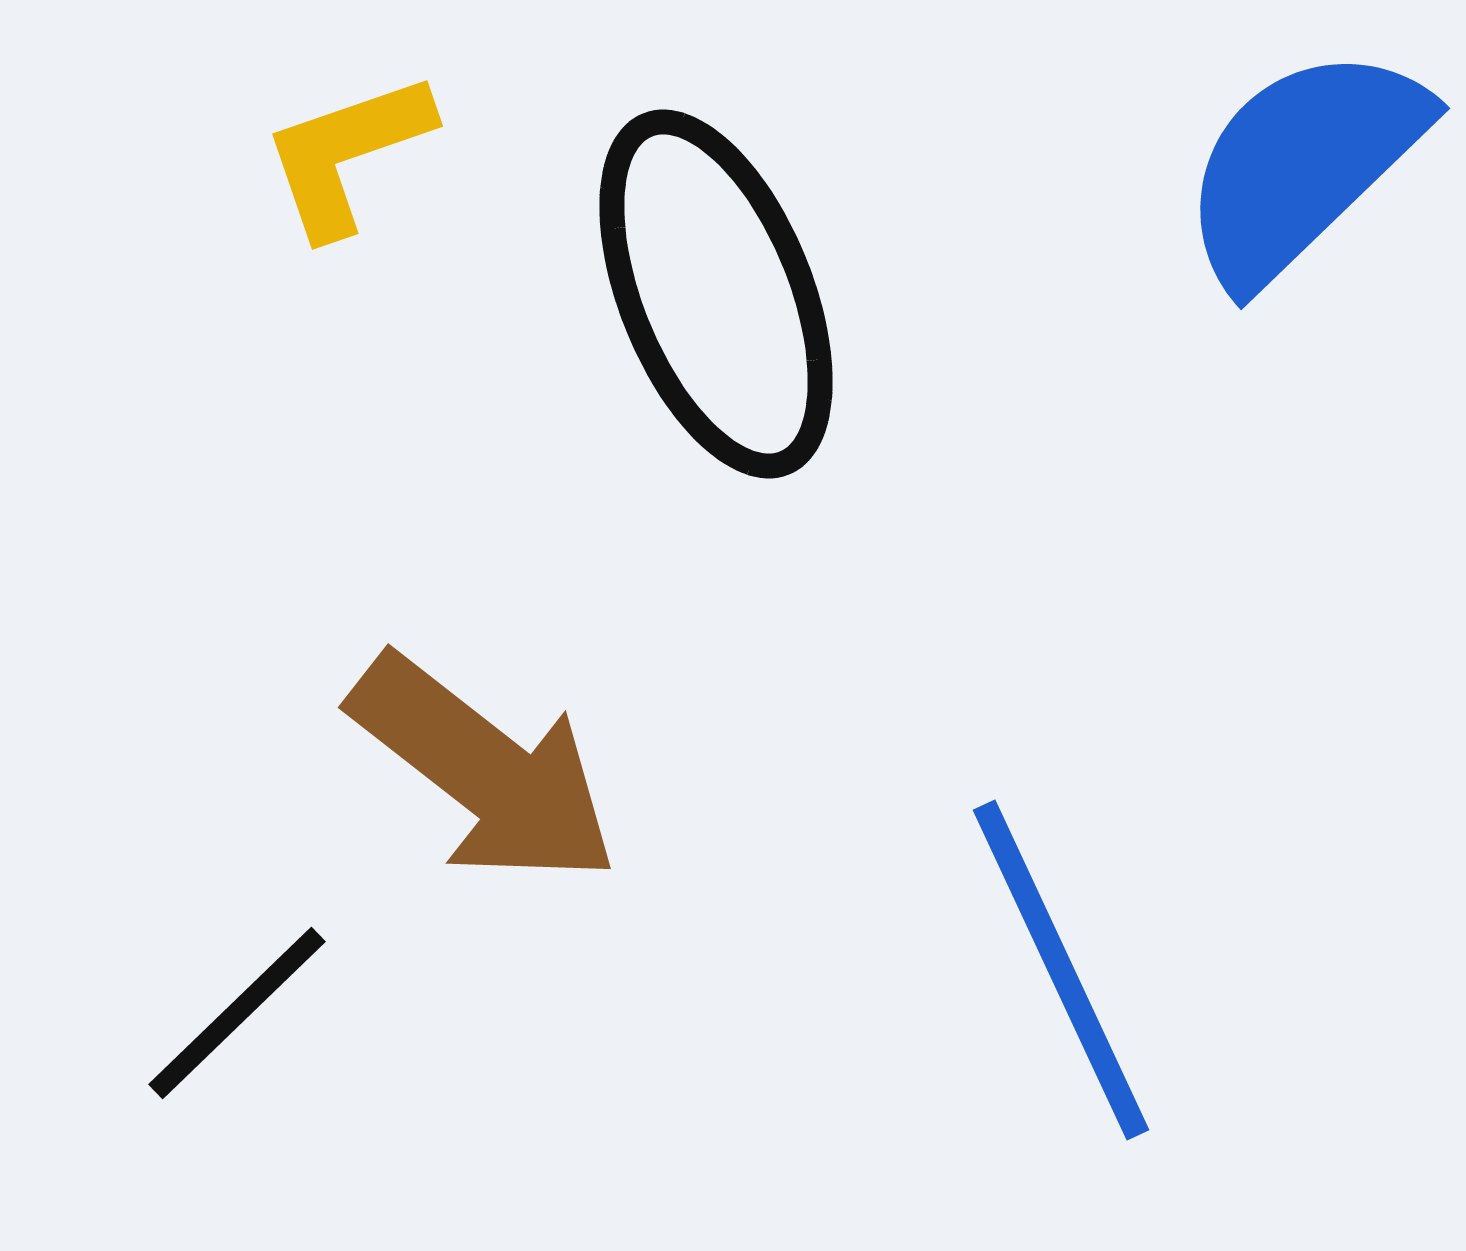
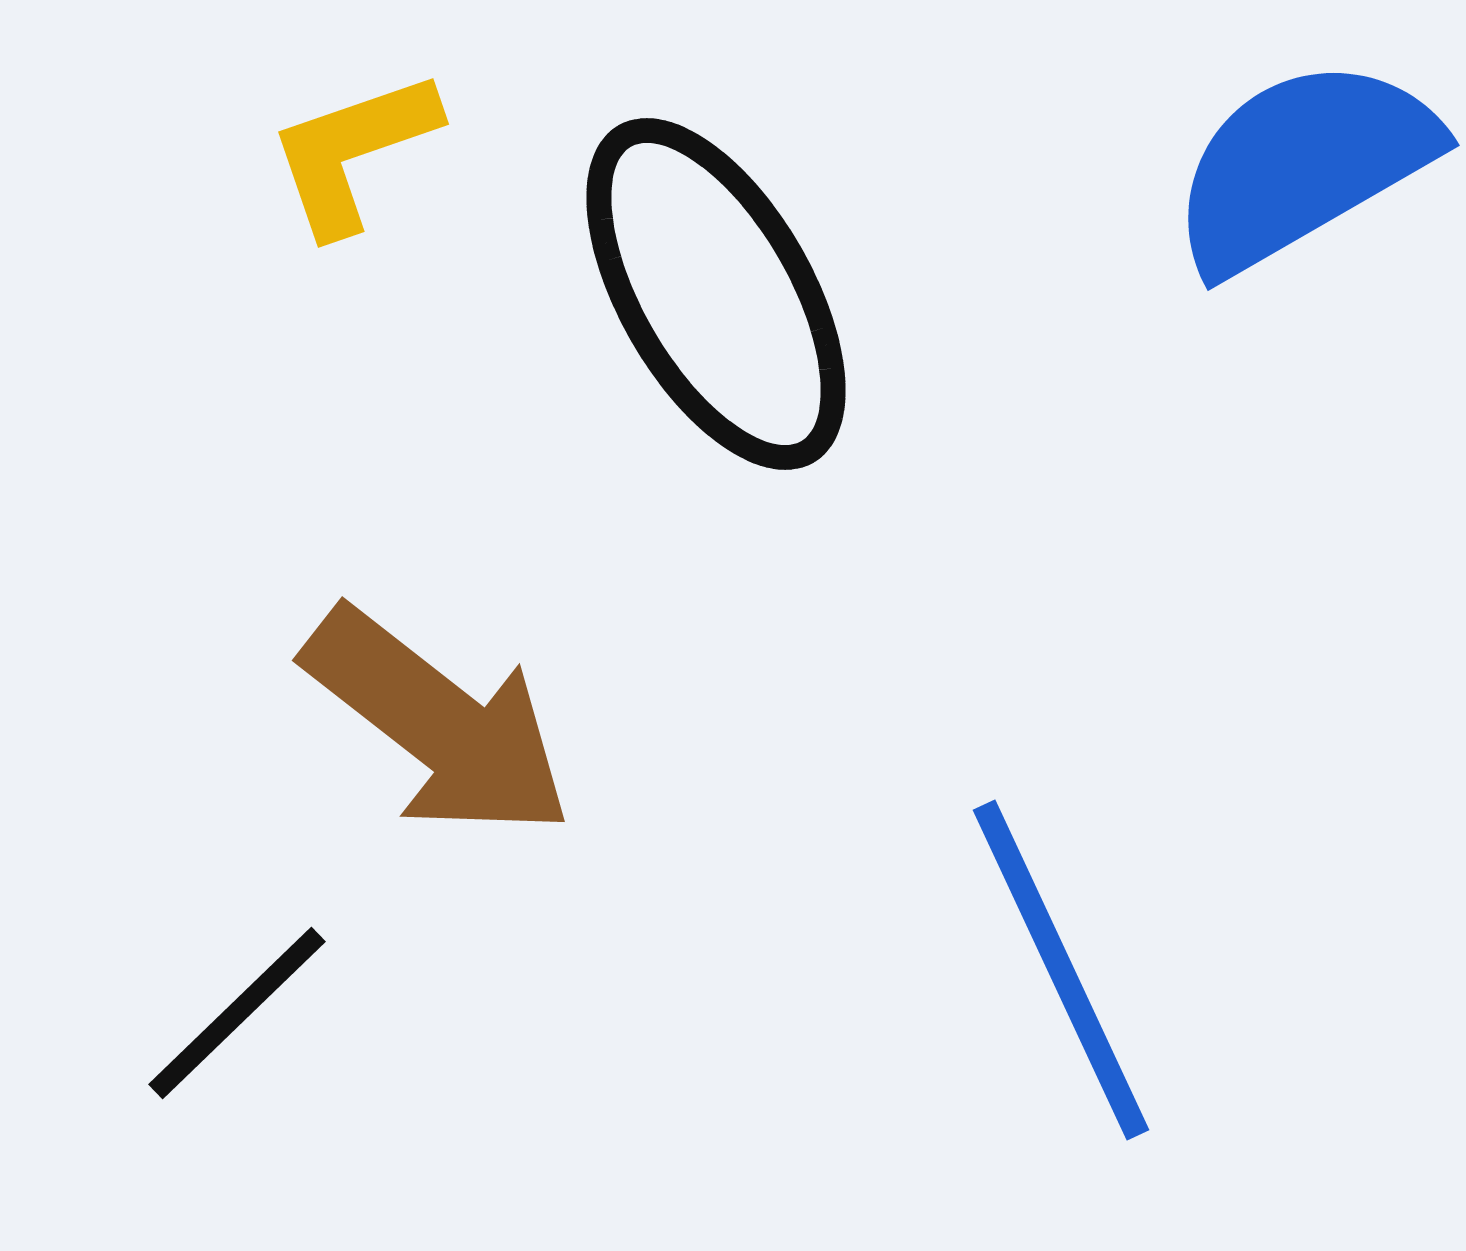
yellow L-shape: moved 6 px right, 2 px up
blue semicircle: rotated 14 degrees clockwise
black ellipse: rotated 8 degrees counterclockwise
brown arrow: moved 46 px left, 47 px up
